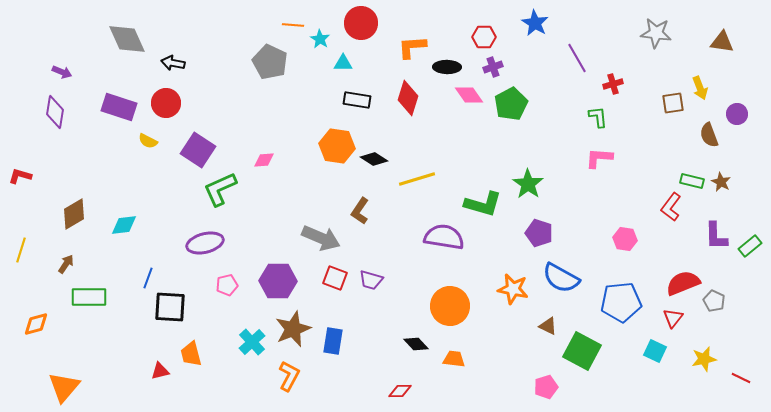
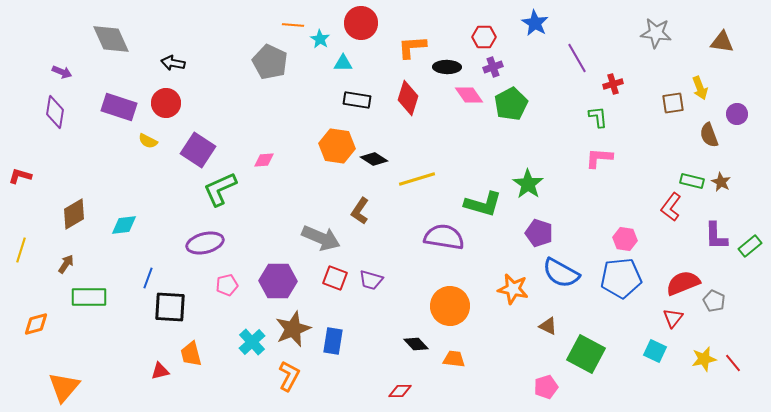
gray diamond at (127, 39): moved 16 px left
blue semicircle at (561, 278): moved 5 px up
blue pentagon at (621, 302): moved 24 px up
green square at (582, 351): moved 4 px right, 3 px down
red line at (741, 378): moved 8 px left, 15 px up; rotated 24 degrees clockwise
